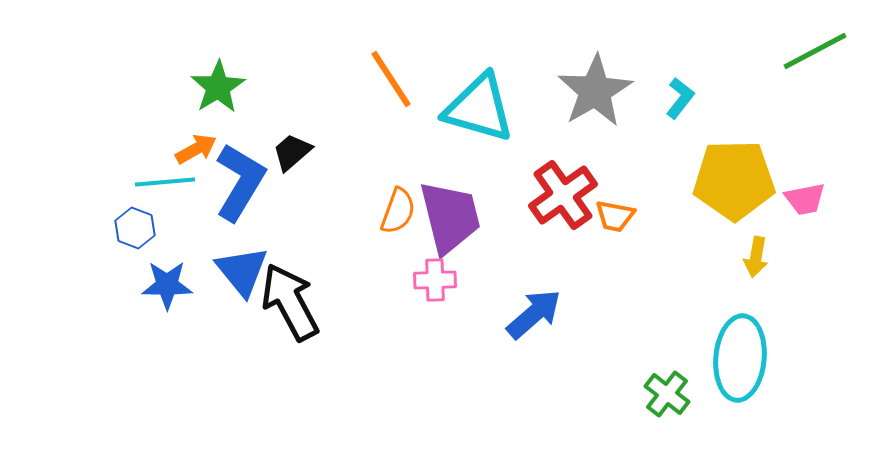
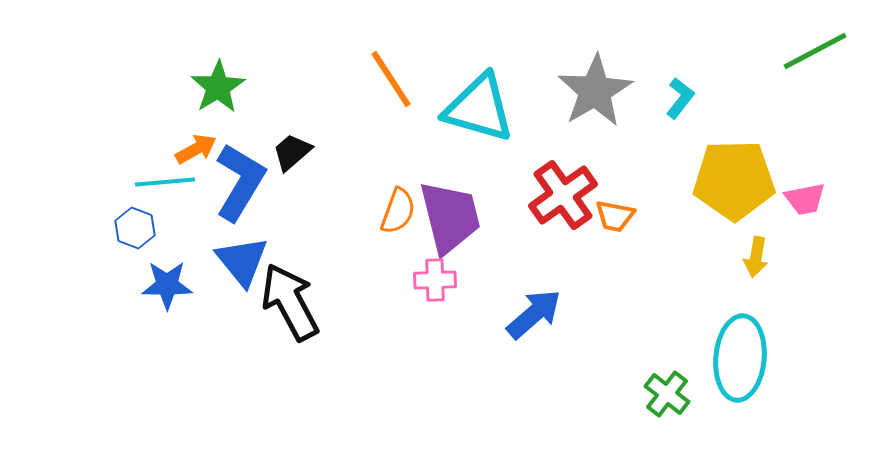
blue triangle: moved 10 px up
